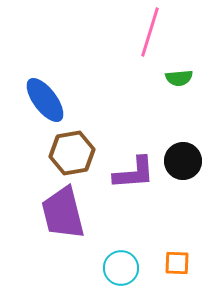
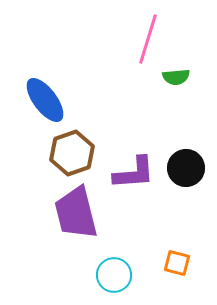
pink line: moved 2 px left, 7 px down
green semicircle: moved 3 px left, 1 px up
brown hexagon: rotated 9 degrees counterclockwise
black circle: moved 3 px right, 7 px down
purple trapezoid: moved 13 px right
orange square: rotated 12 degrees clockwise
cyan circle: moved 7 px left, 7 px down
